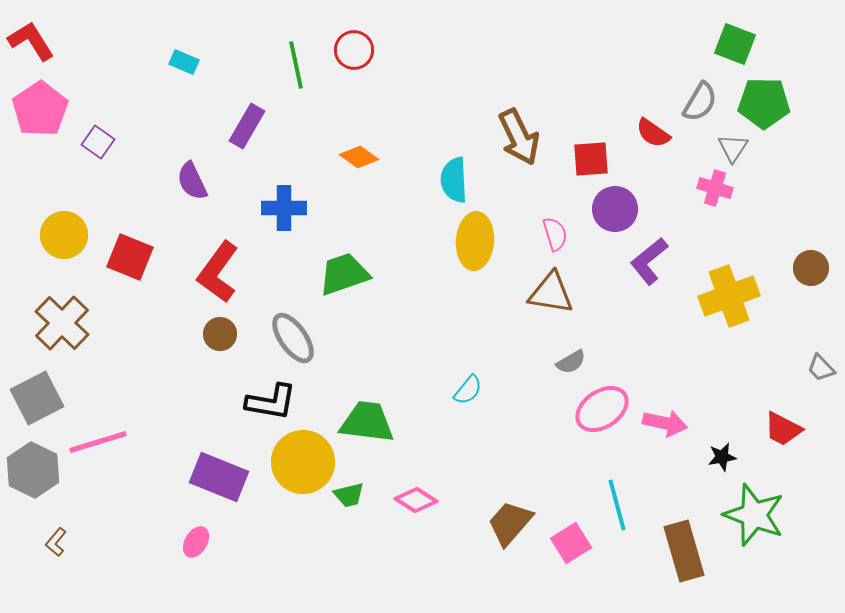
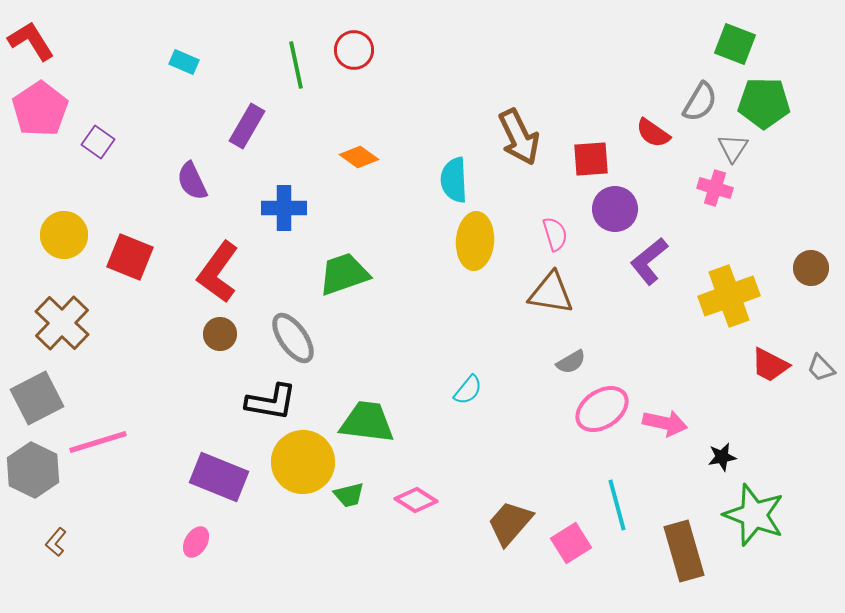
red trapezoid at (783, 429): moved 13 px left, 64 px up
